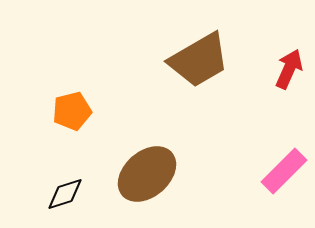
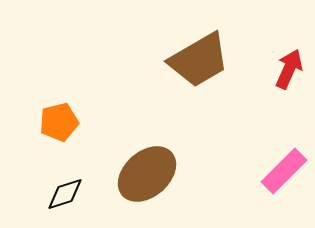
orange pentagon: moved 13 px left, 11 px down
